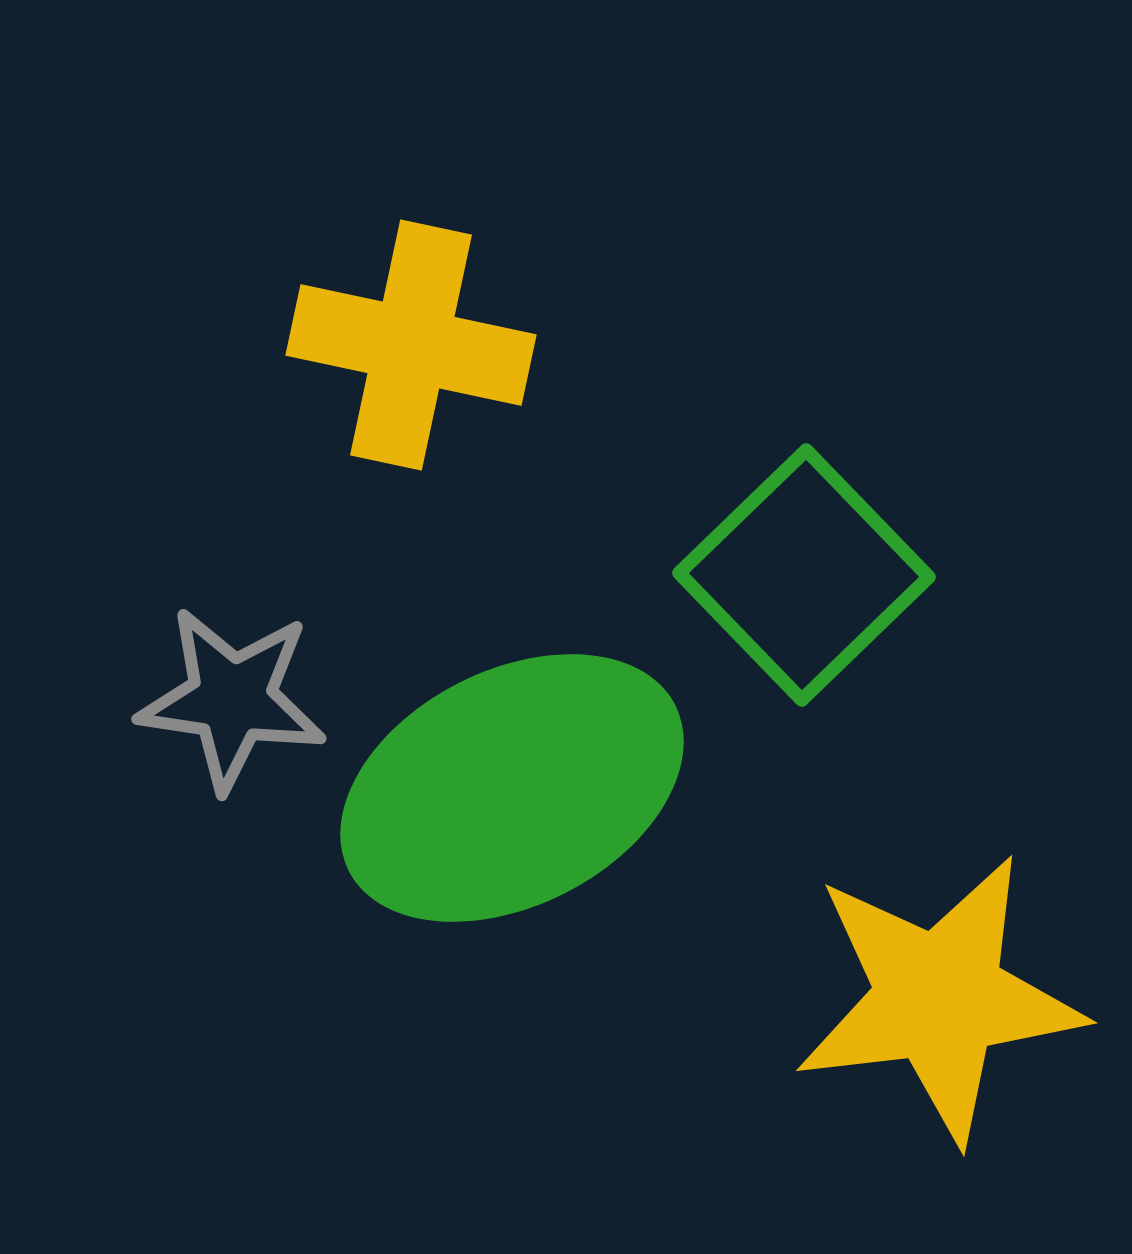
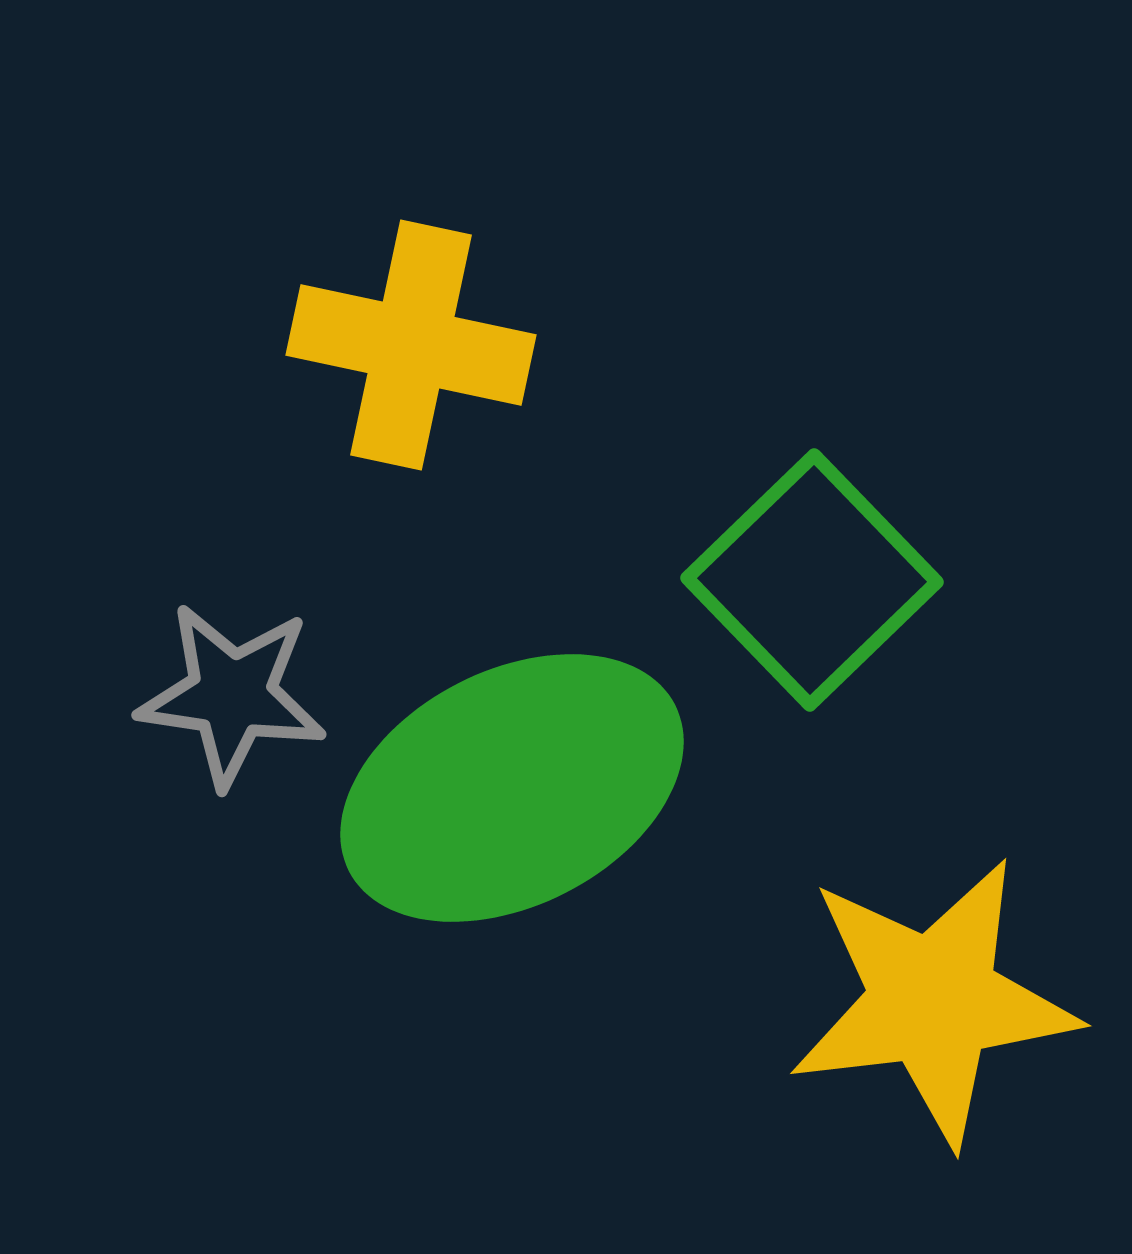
green square: moved 8 px right, 5 px down
gray star: moved 4 px up
yellow star: moved 6 px left, 3 px down
